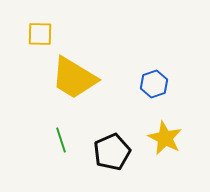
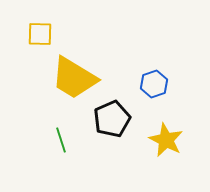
yellow star: moved 1 px right, 2 px down
black pentagon: moved 33 px up
